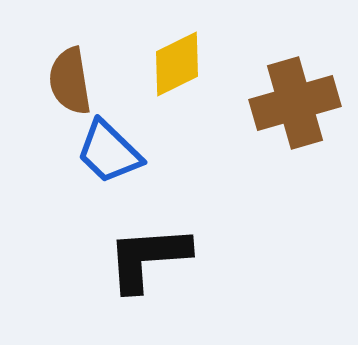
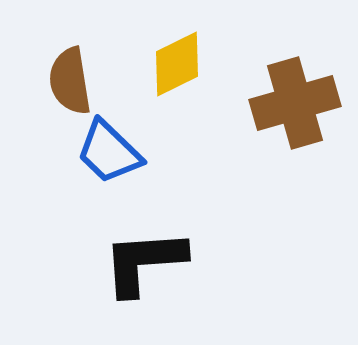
black L-shape: moved 4 px left, 4 px down
